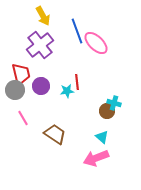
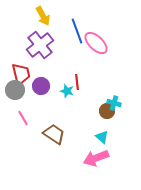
cyan star: rotated 24 degrees clockwise
brown trapezoid: moved 1 px left
